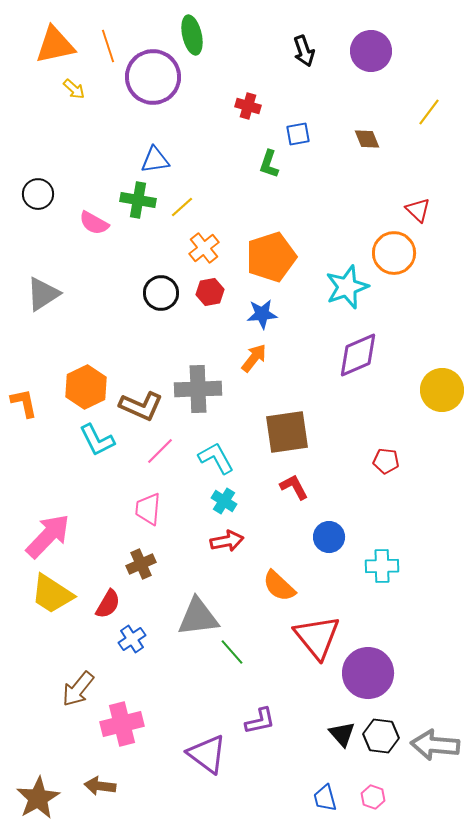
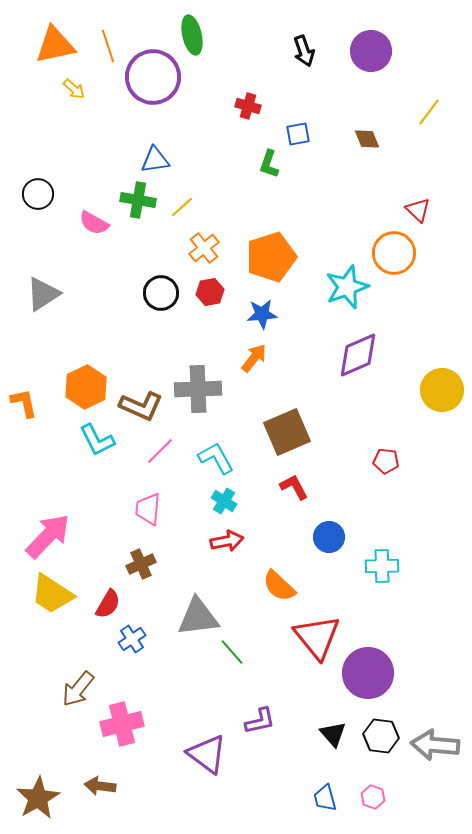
brown square at (287, 432): rotated 15 degrees counterclockwise
black triangle at (342, 734): moved 9 px left
